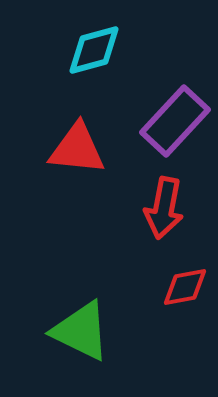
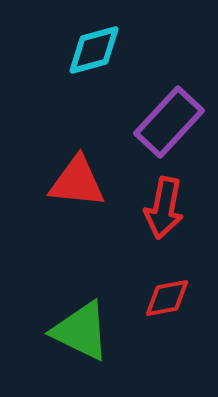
purple rectangle: moved 6 px left, 1 px down
red triangle: moved 33 px down
red diamond: moved 18 px left, 11 px down
